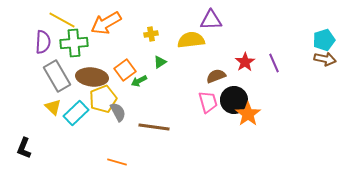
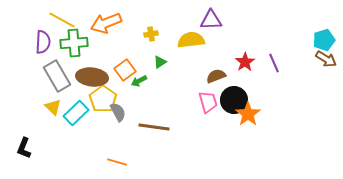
orange arrow: rotated 8 degrees clockwise
brown arrow: moved 1 px right; rotated 20 degrees clockwise
yellow pentagon: rotated 16 degrees counterclockwise
